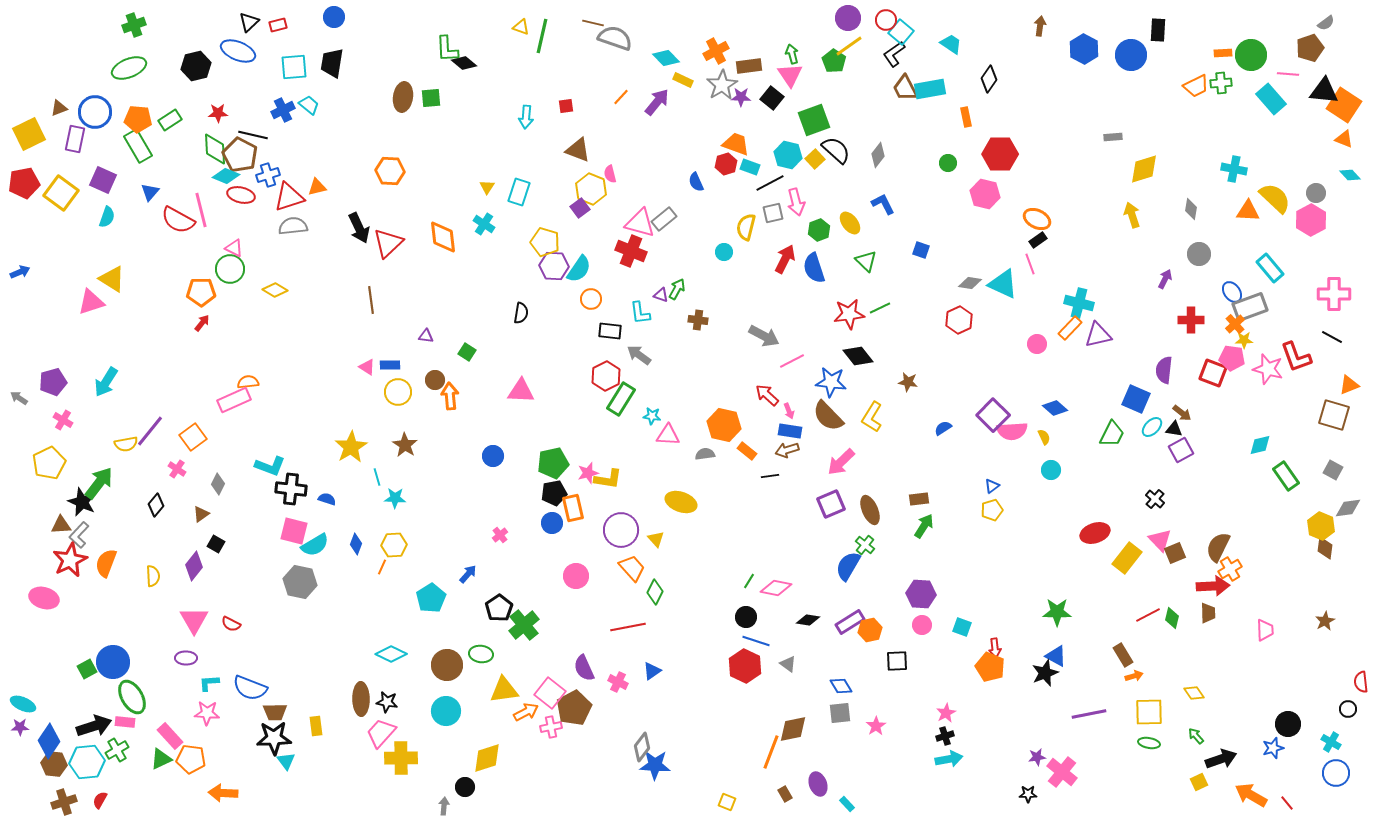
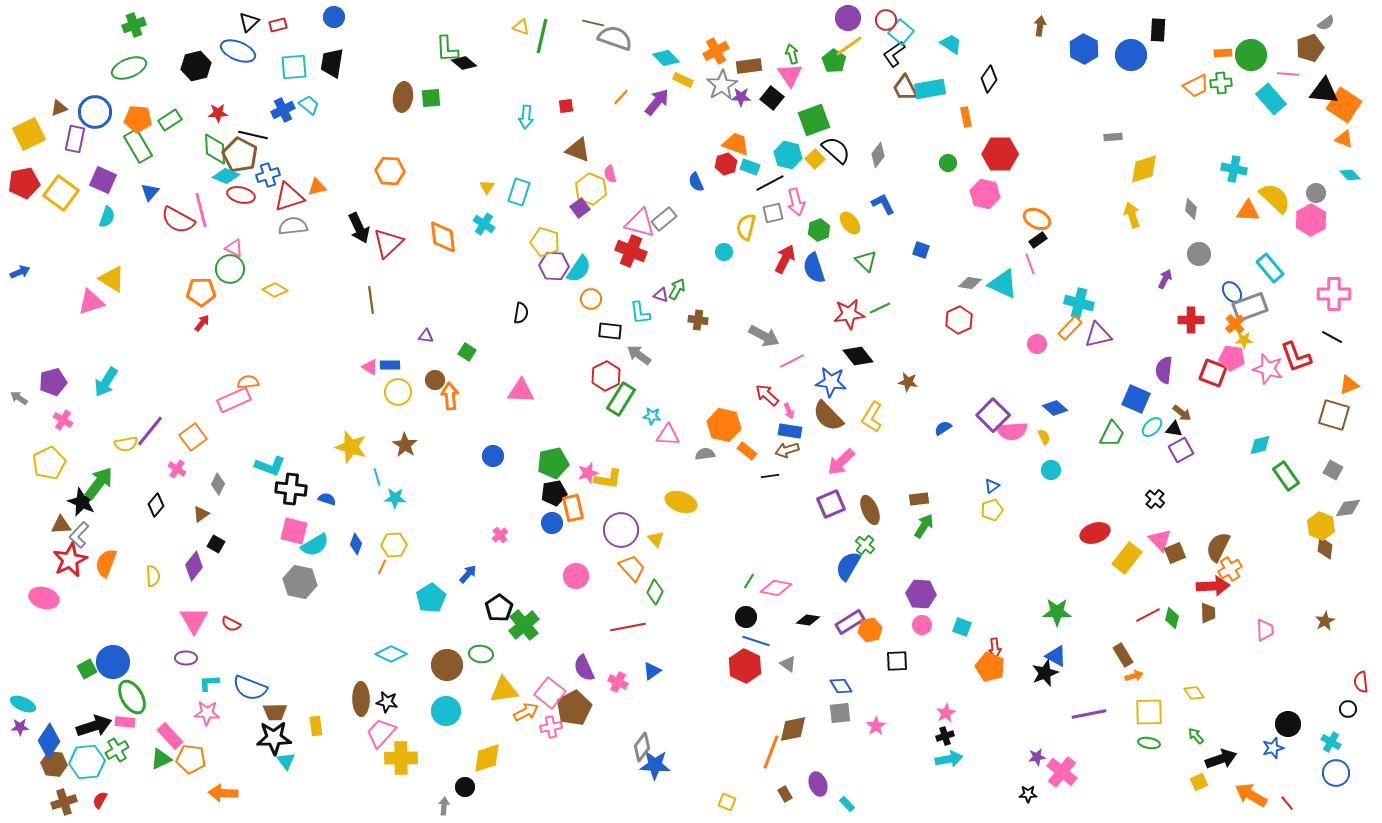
pink triangle at (367, 367): moved 3 px right
yellow star at (351, 447): rotated 24 degrees counterclockwise
